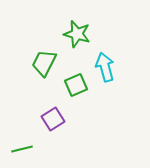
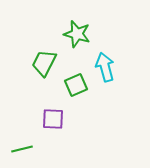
purple square: rotated 35 degrees clockwise
